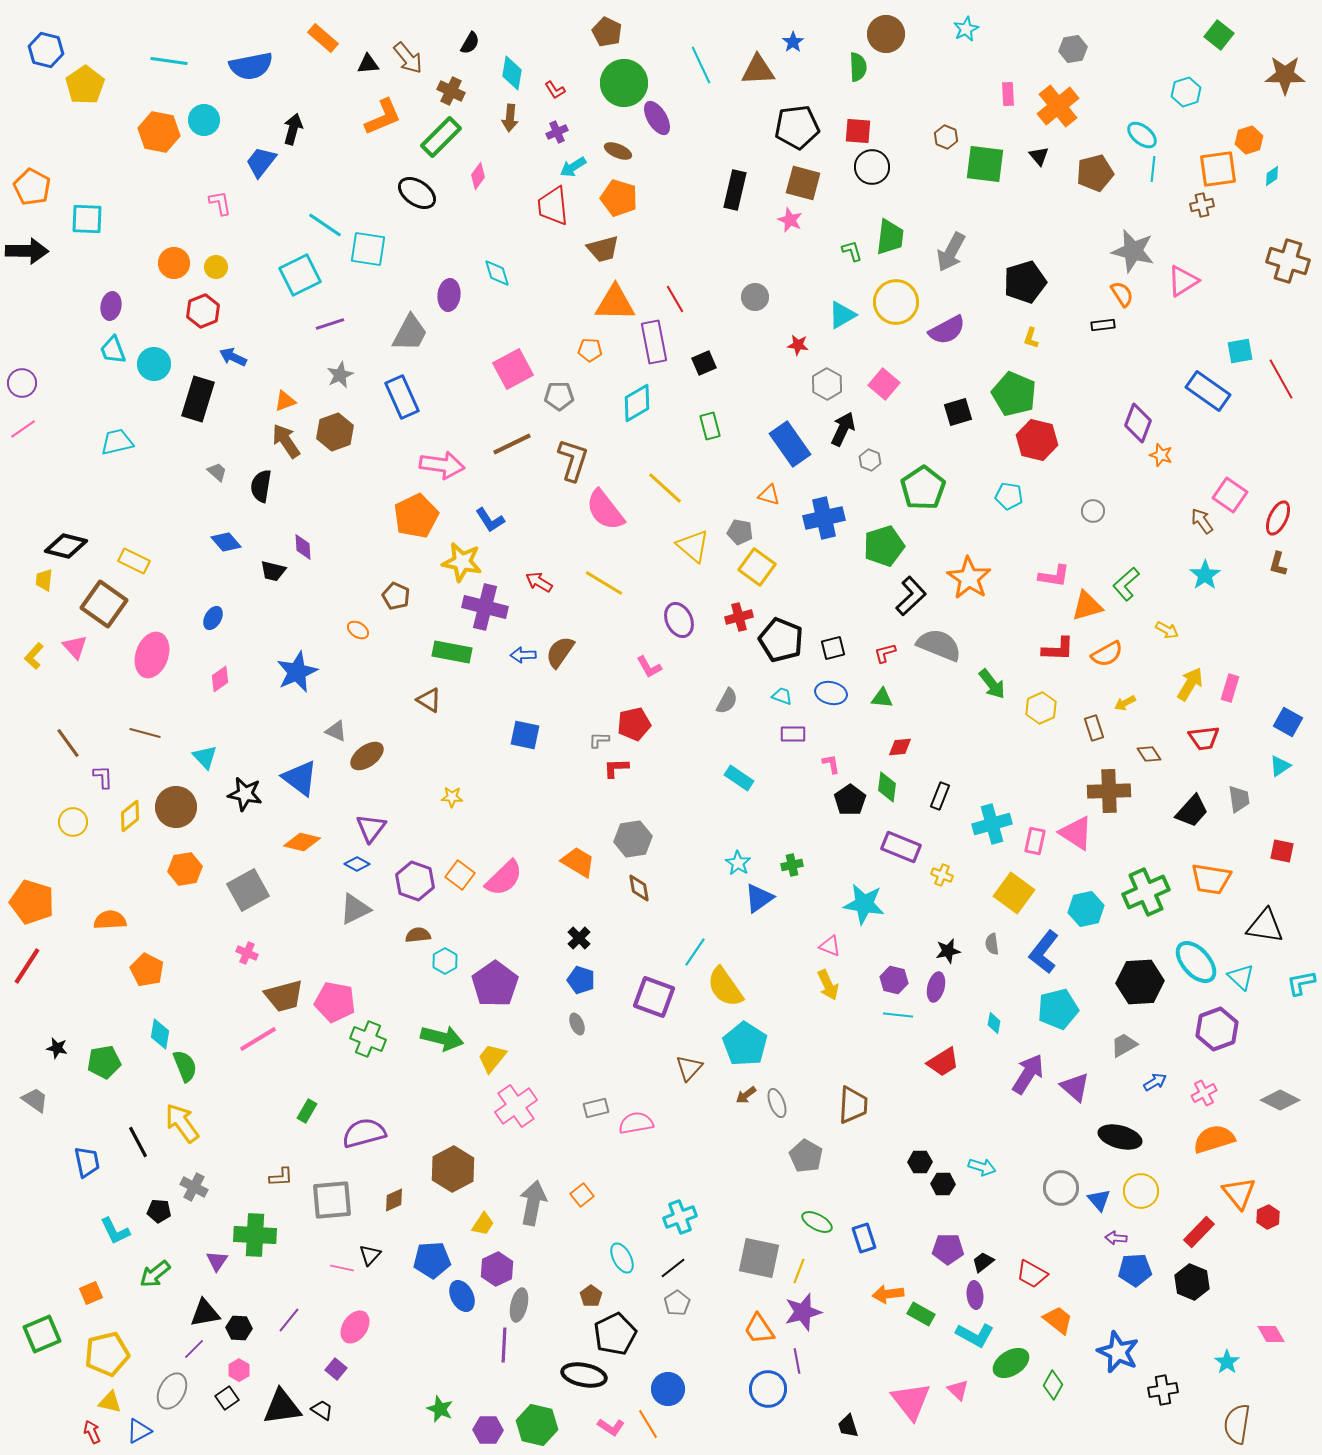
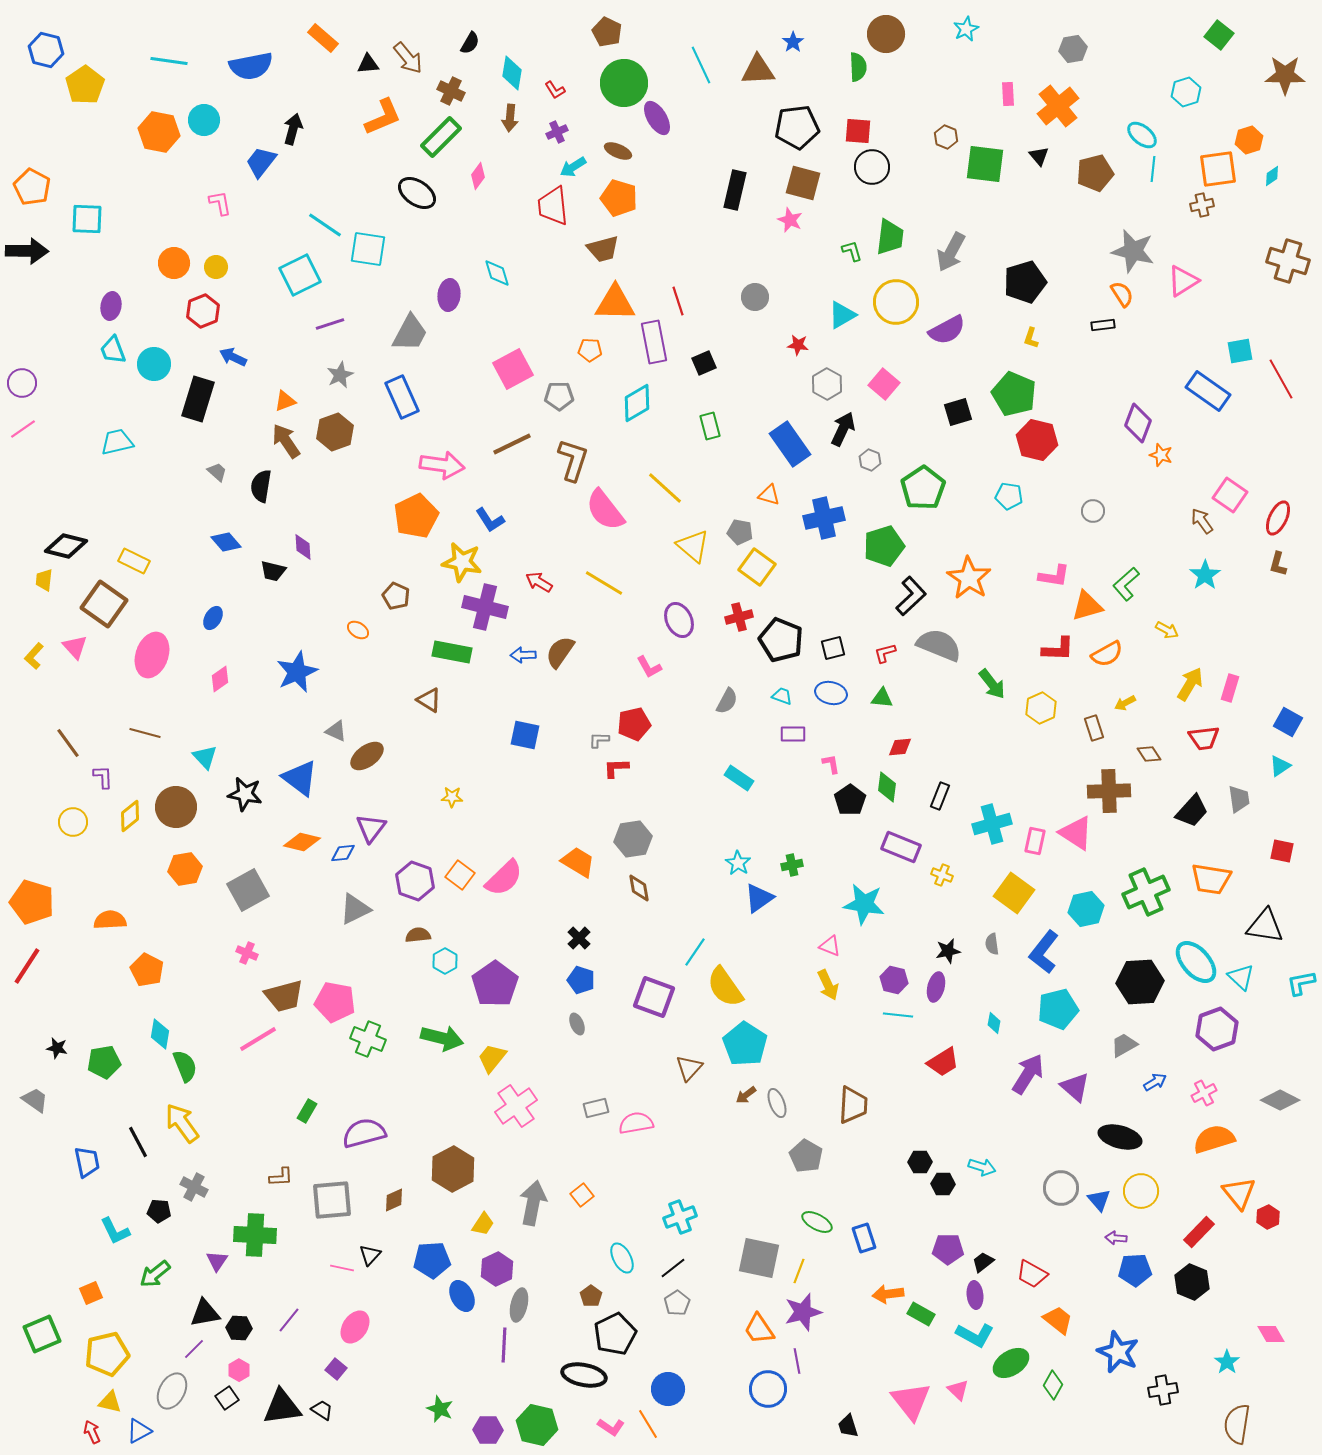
red line at (675, 299): moved 3 px right, 2 px down; rotated 12 degrees clockwise
blue diamond at (357, 864): moved 14 px left, 11 px up; rotated 35 degrees counterclockwise
